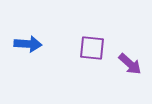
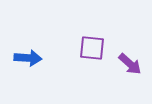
blue arrow: moved 14 px down
